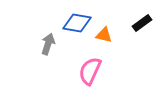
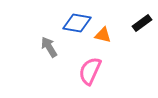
orange triangle: moved 1 px left
gray arrow: moved 1 px right, 3 px down; rotated 50 degrees counterclockwise
